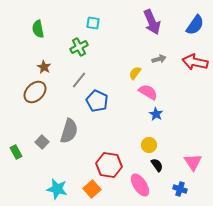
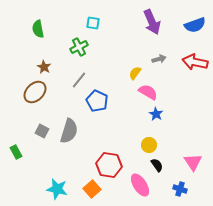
blue semicircle: rotated 35 degrees clockwise
gray square: moved 11 px up; rotated 16 degrees counterclockwise
